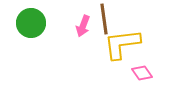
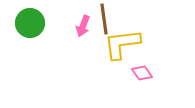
green circle: moved 1 px left
